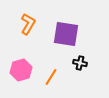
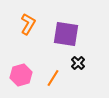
black cross: moved 2 px left; rotated 32 degrees clockwise
pink hexagon: moved 5 px down
orange line: moved 2 px right, 1 px down
